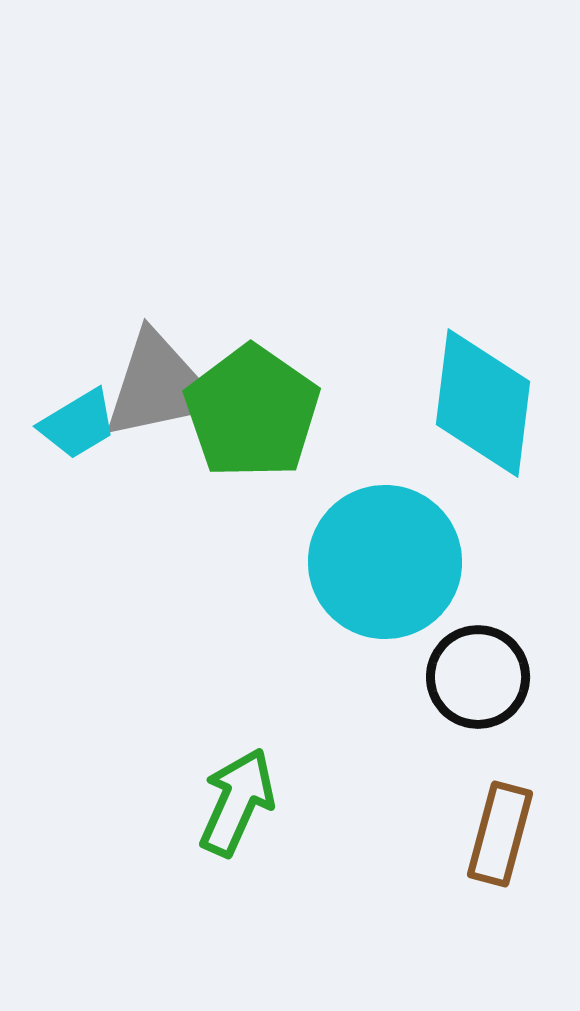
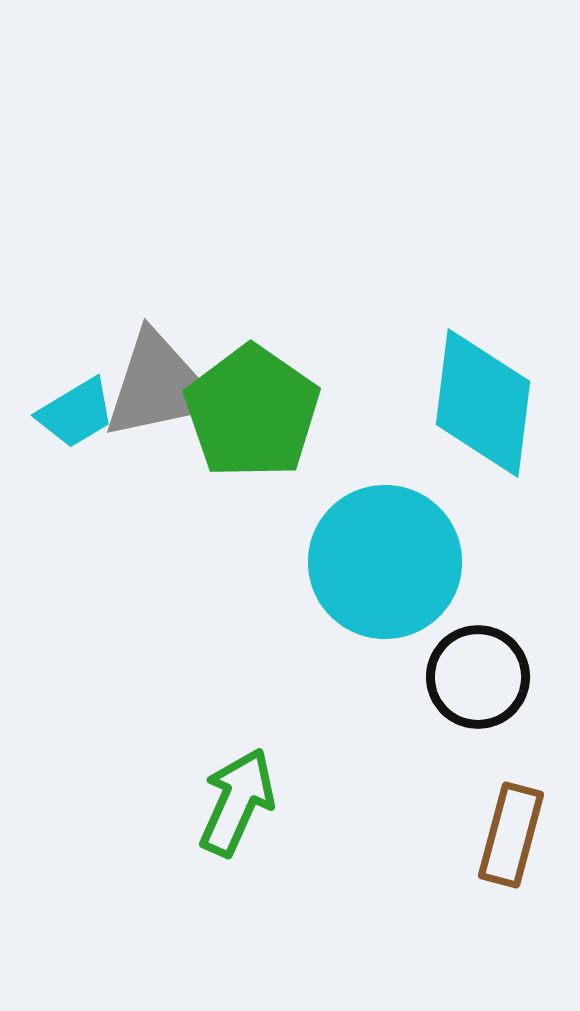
cyan trapezoid: moved 2 px left, 11 px up
brown rectangle: moved 11 px right, 1 px down
